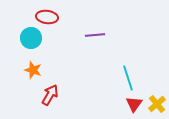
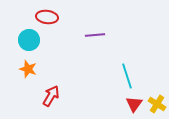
cyan circle: moved 2 px left, 2 px down
orange star: moved 5 px left, 1 px up
cyan line: moved 1 px left, 2 px up
red arrow: moved 1 px right, 1 px down
yellow cross: rotated 18 degrees counterclockwise
